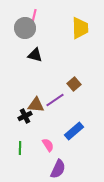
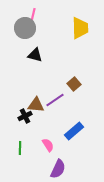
pink line: moved 1 px left, 1 px up
